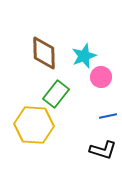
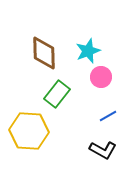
cyan star: moved 4 px right, 5 px up
green rectangle: moved 1 px right
blue line: rotated 18 degrees counterclockwise
yellow hexagon: moved 5 px left, 6 px down
black L-shape: rotated 12 degrees clockwise
